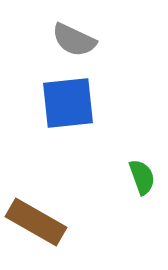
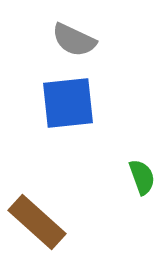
brown rectangle: moved 1 px right; rotated 12 degrees clockwise
